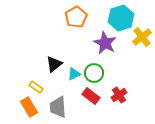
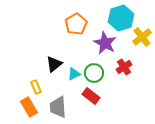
orange pentagon: moved 7 px down
yellow rectangle: rotated 32 degrees clockwise
red cross: moved 5 px right, 28 px up
